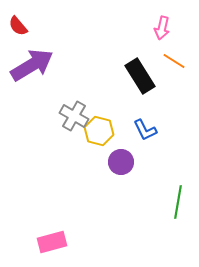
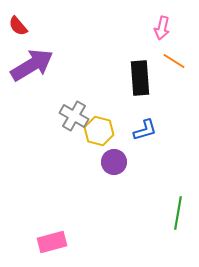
black rectangle: moved 2 px down; rotated 28 degrees clockwise
blue L-shape: rotated 80 degrees counterclockwise
purple circle: moved 7 px left
green line: moved 11 px down
